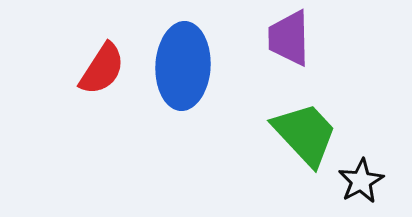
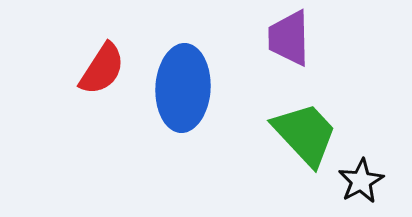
blue ellipse: moved 22 px down
